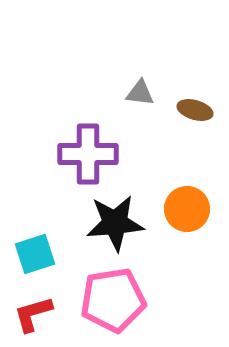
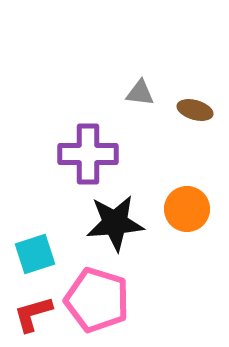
pink pentagon: moved 16 px left; rotated 26 degrees clockwise
